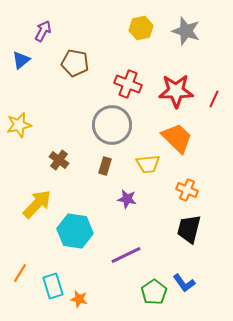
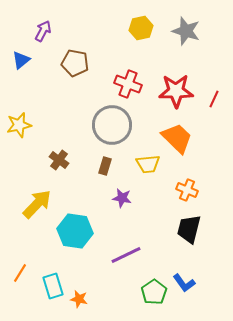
purple star: moved 5 px left, 1 px up
